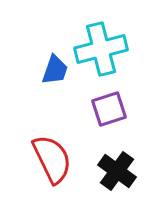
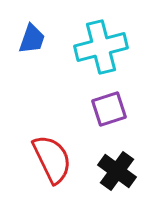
cyan cross: moved 2 px up
blue trapezoid: moved 23 px left, 31 px up
